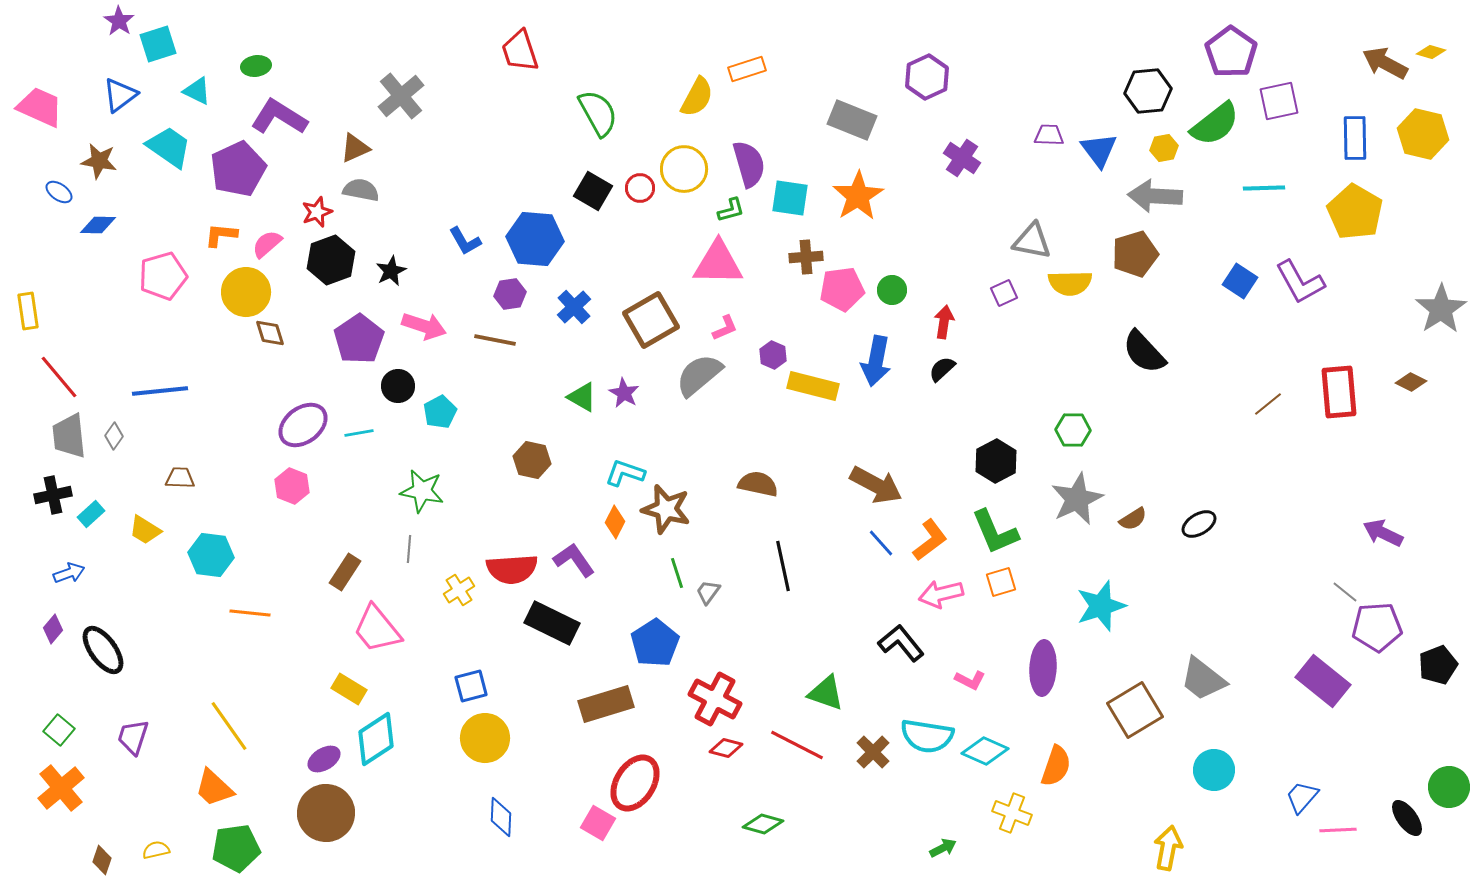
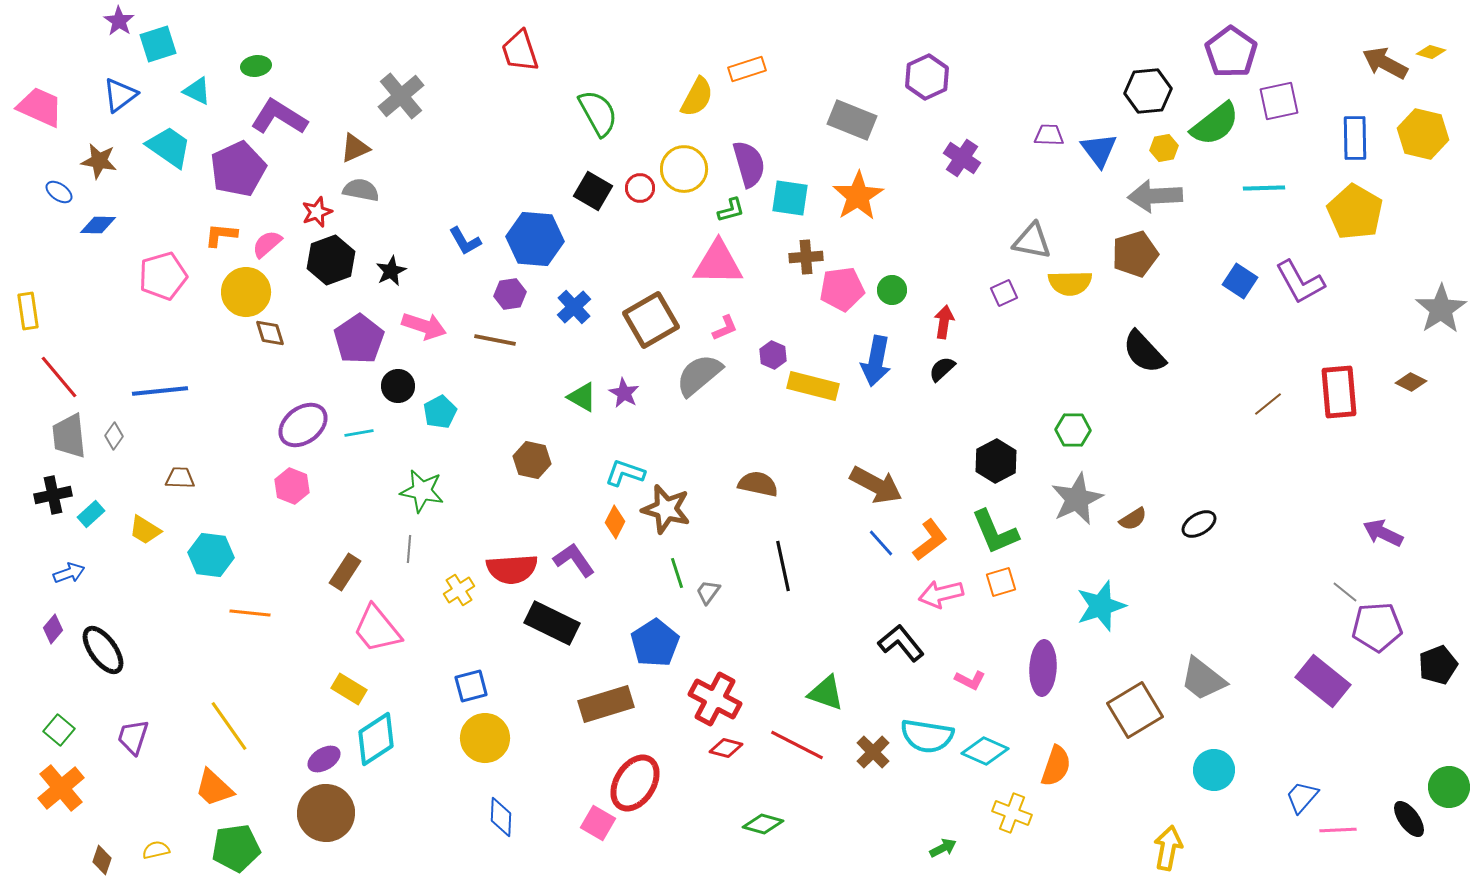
gray arrow at (1155, 196): rotated 6 degrees counterclockwise
black ellipse at (1407, 818): moved 2 px right, 1 px down
